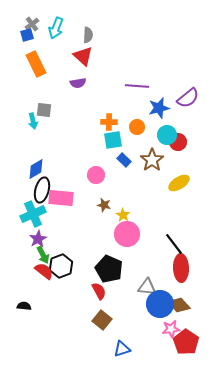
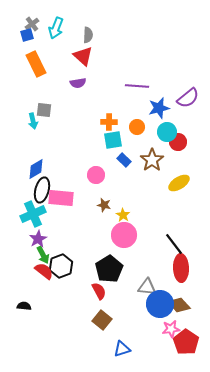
cyan circle at (167, 135): moved 3 px up
pink circle at (127, 234): moved 3 px left, 1 px down
black pentagon at (109, 269): rotated 16 degrees clockwise
